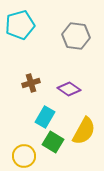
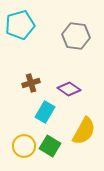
cyan rectangle: moved 5 px up
green square: moved 3 px left, 4 px down
yellow circle: moved 10 px up
